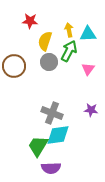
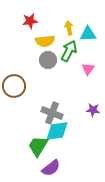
red star: rotated 14 degrees counterclockwise
yellow arrow: moved 2 px up
yellow semicircle: rotated 114 degrees counterclockwise
gray circle: moved 1 px left, 2 px up
brown circle: moved 20 px down
purple star: moved 2 px right
cyan diamond: moved 1 px left, 4 px up
purple semicircle: rotated 36 degrees counterclockwise
